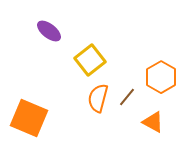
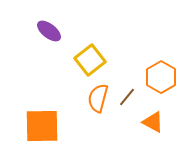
orange square: moved 13 px right, 8 px down; rotated 24 degrees counterclockwise
